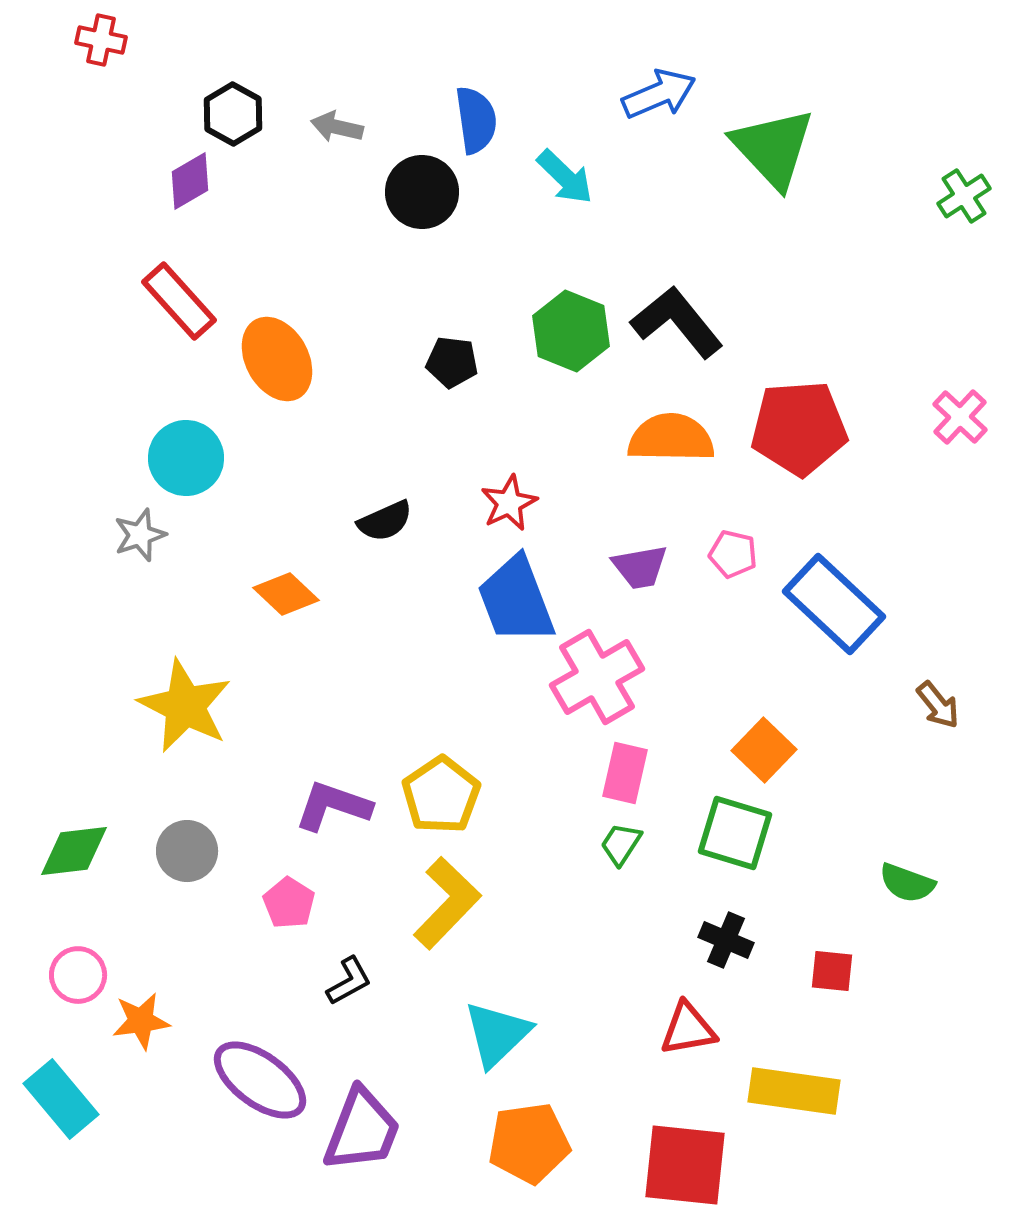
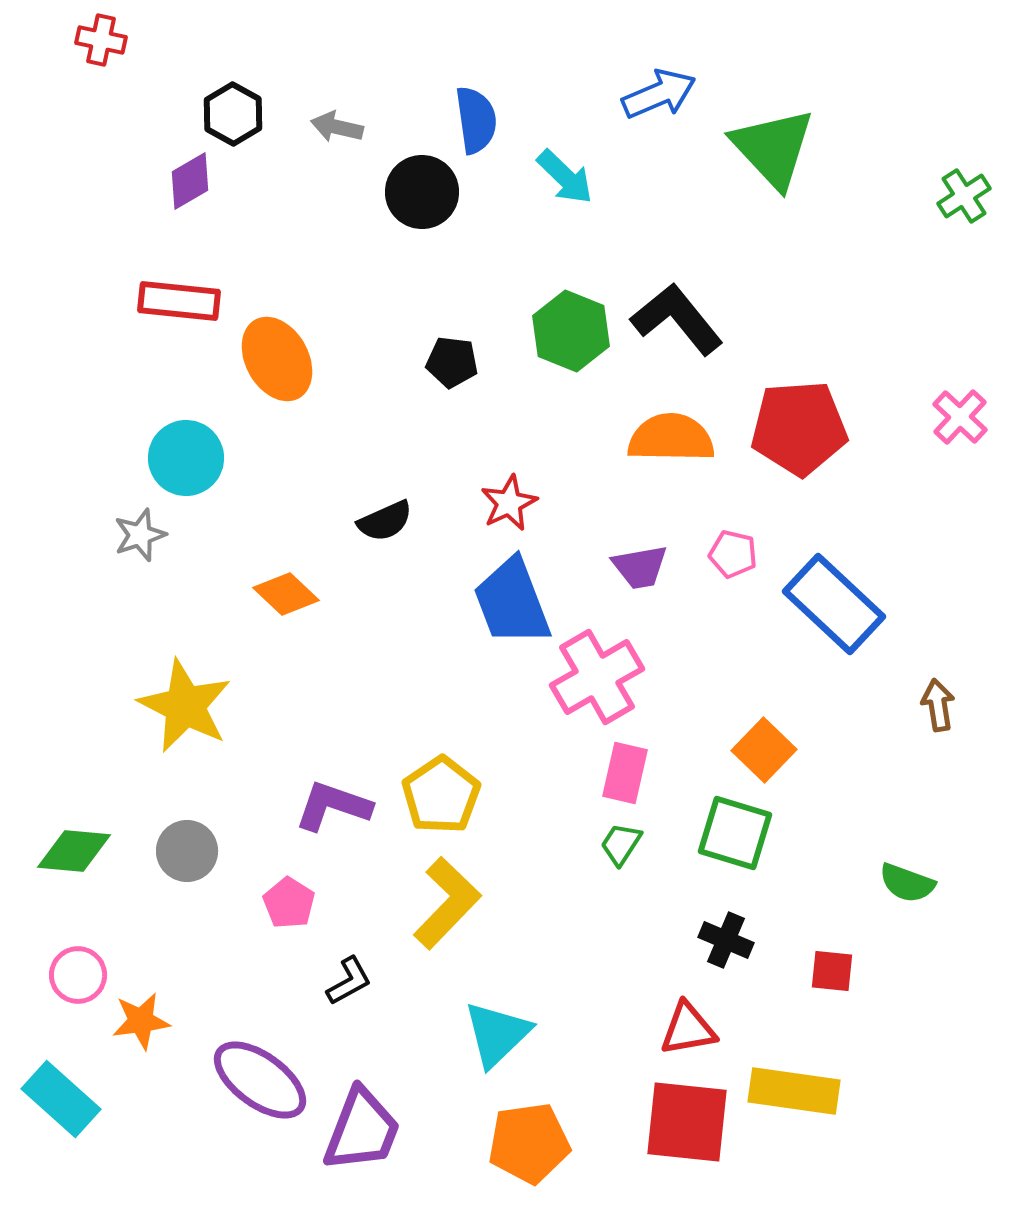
red rectangle at (179, 301): rotated 42 degrees counterclockwise
black L-shape at (677, 322): moved 3 px up
blue trapezoid at (516, 600): moved 4 px left, 2 px down
brown arrow at (938, 705): rotated 150 degrees counterclockwise
green diamond at (74, 851): rotated 12 degrees clockwise
cyan rectangle at (61, 1099): rotated 8 degrees counterclockwise
red square at (685, 1165): moved 2 px right, 43 px up
